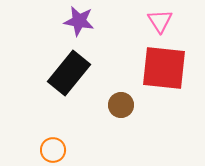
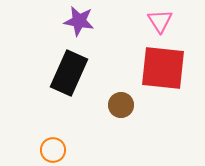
red square: moved 1 px left
black rectangle: rotated 15 degrees counterclockwise
